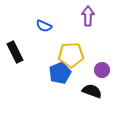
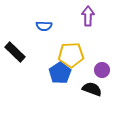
blue semicircle: rotated 21 degrees counterclockwise
black rectangle: rotated 20 degrees counterclockwise
blue pentagon: rotated 10 degrees counterclockwise
black semicircle: moved 2 px up
